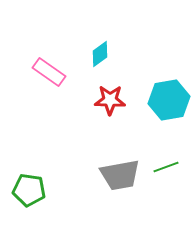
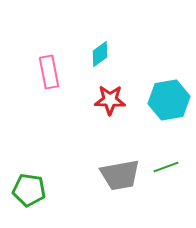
pink rectangle: rotated 44 degrees clockwise
